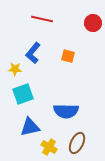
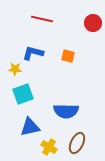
blue L-shape: rotated 65 degrees clockwise
